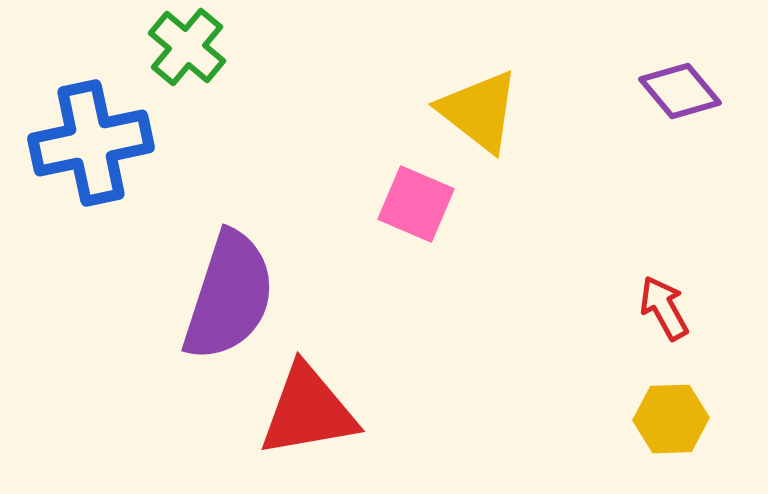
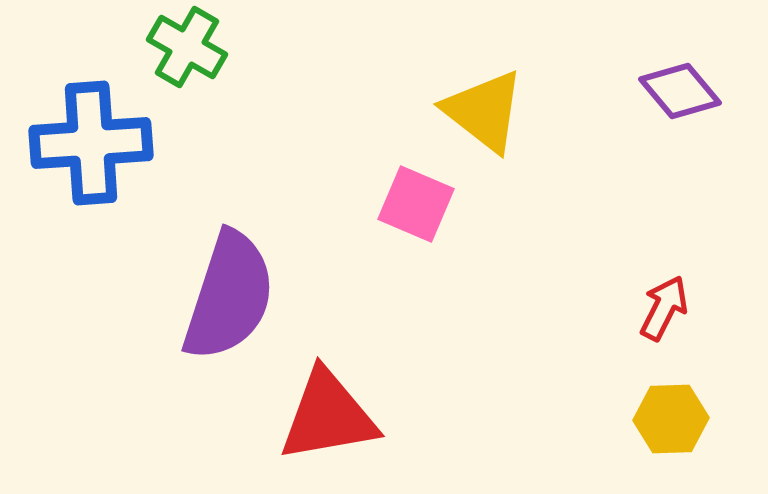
green cross: rotated 10 degrees counterclockwise
yellow triangle: moved 5 px right
blue cross: rotated 8 degrees clockwise
red arrow: rotated 56 degrees clockwise
red triangle: moved 20 px right, 5 px down
